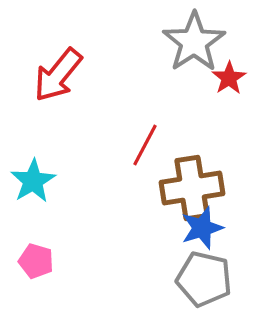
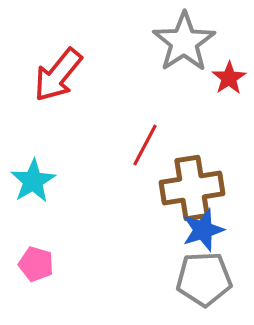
gray star: moved 10 px left
blue star: moved 1 px right, 2 px down
pink pentagon: moved 3 px down
gray pentagon: rotated 16 degrees counterclockwise
